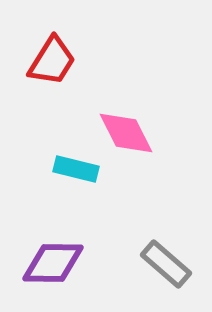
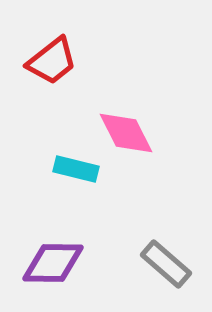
red trapezoid: rotated 20 degrees clockwise
